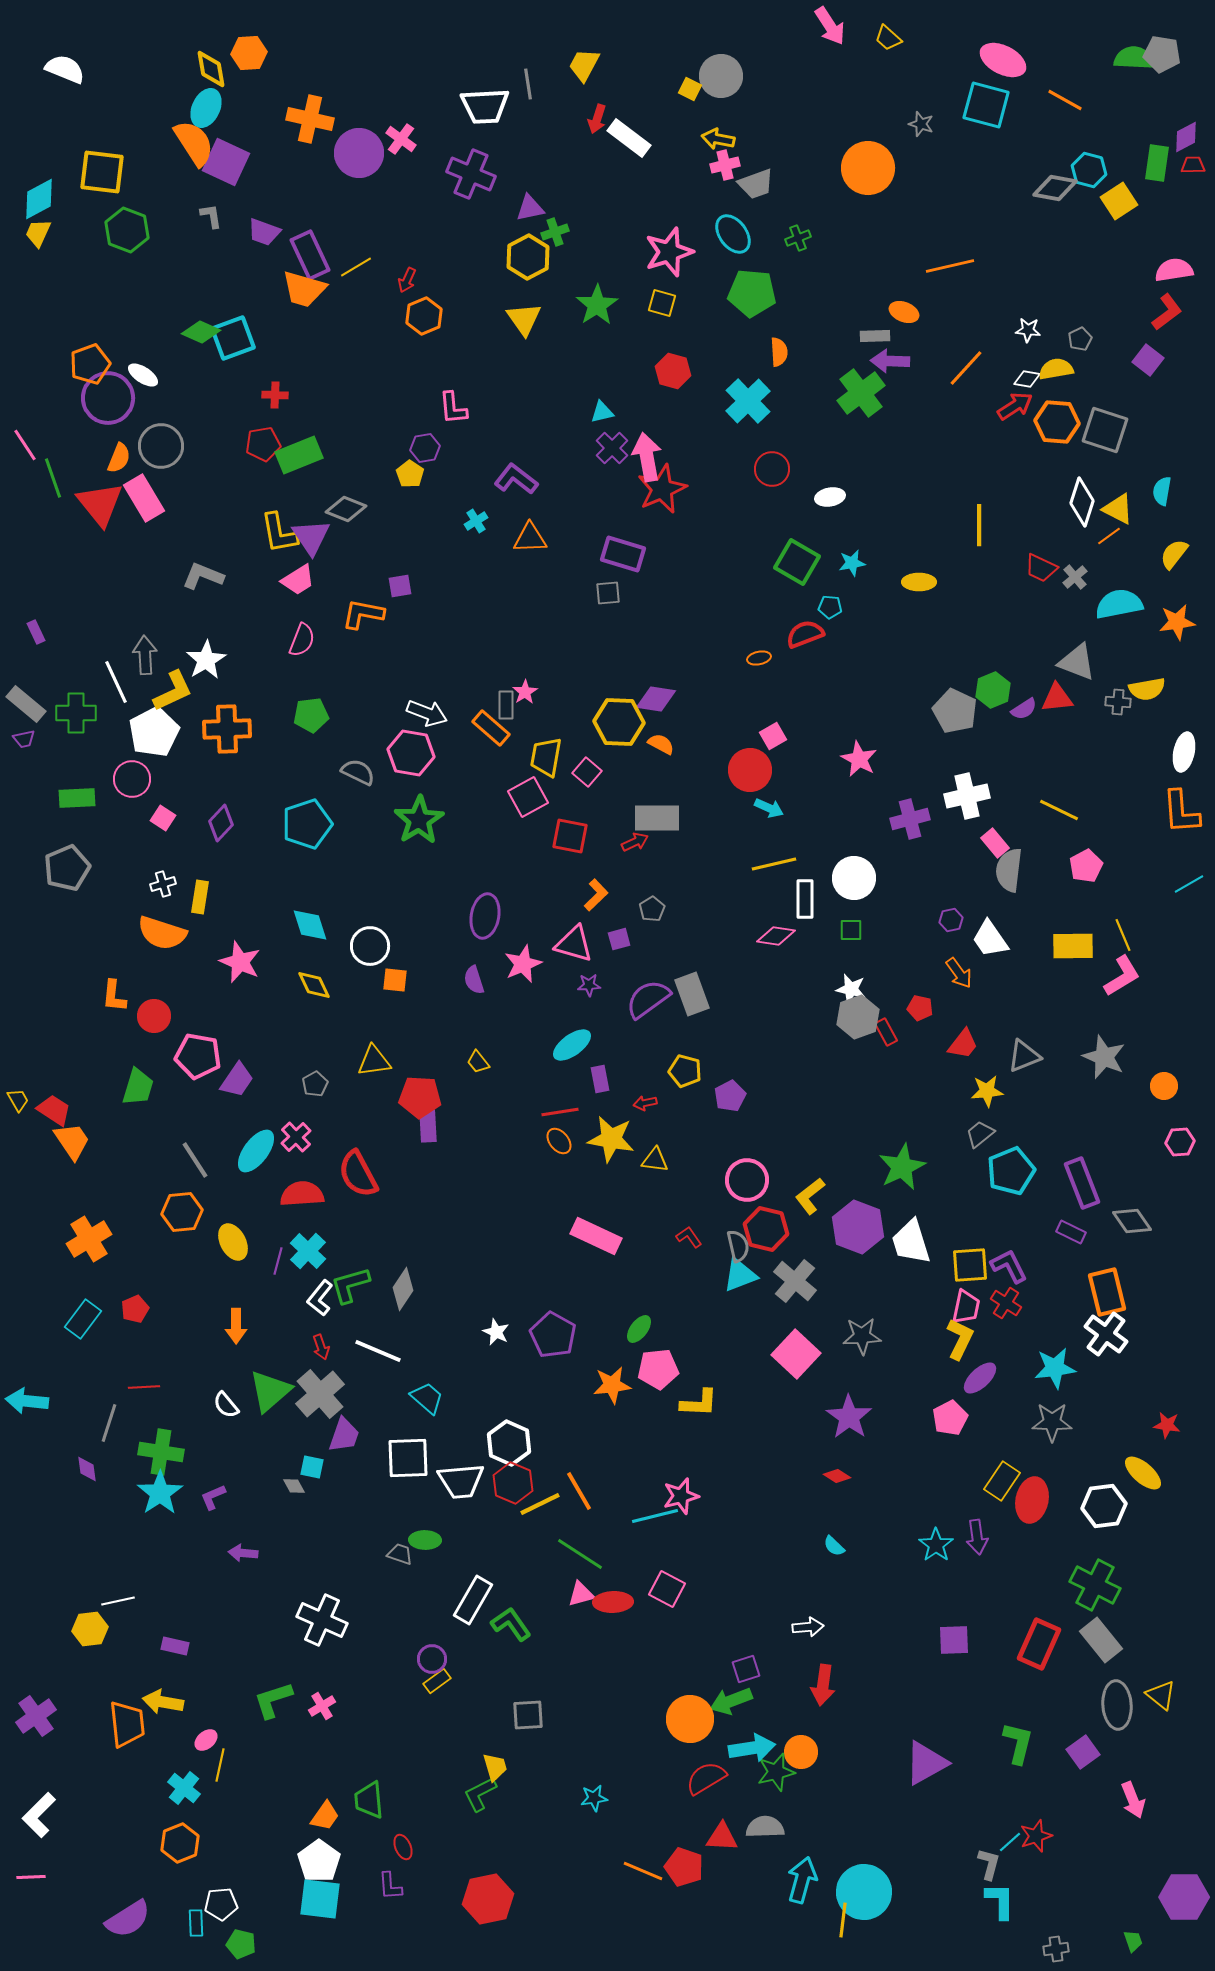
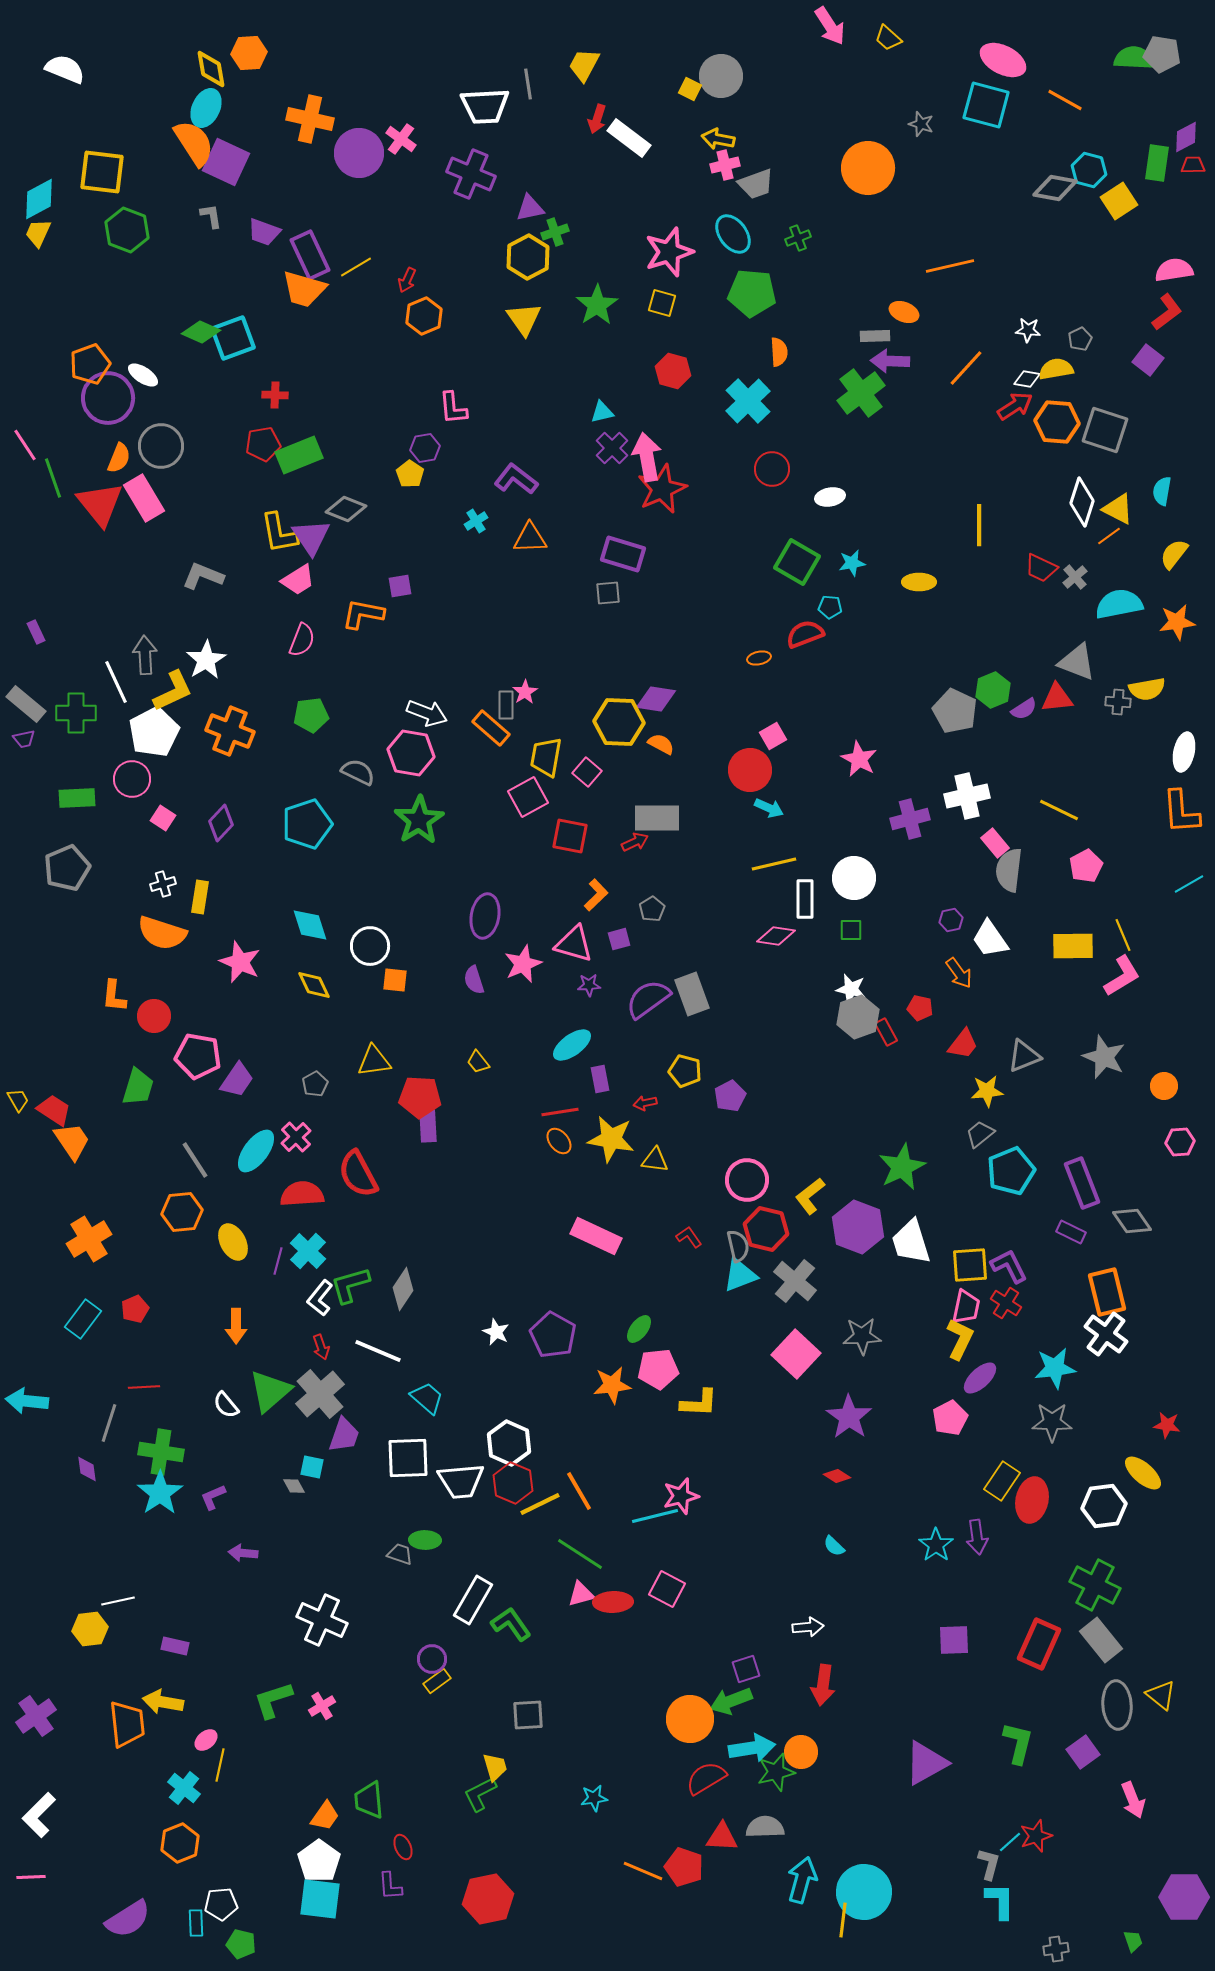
orange cross at (227, 729): moved 3 px right, 2 px down; rotated 24 degrees clockwise
